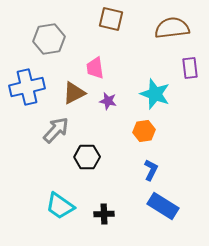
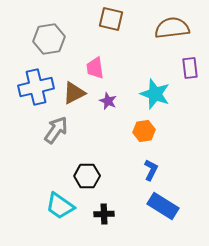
blue cross: moved 9 px right
purple star: rotated 12 degrees clockwise
gray arrow: rotated 8 degrees counterclockwise
black hexagon: moved 19 px down
